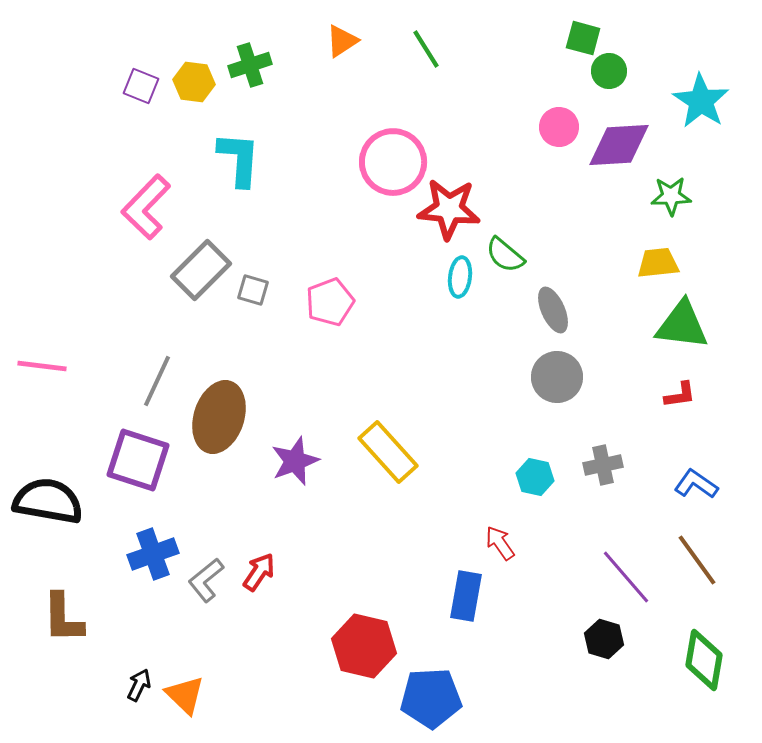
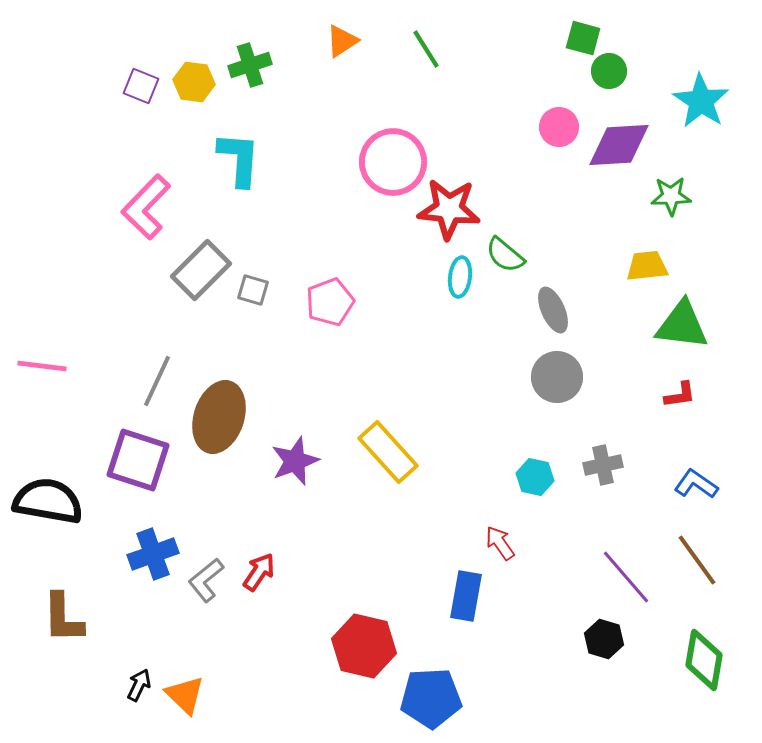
yellow trapezoid at (658, 263): moved 11 px left, 3 px down
